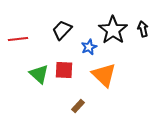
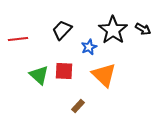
black arrow: rotated 133 degrees clockwise
red square: moved 1 px down
green triangle: moved 1 px down
